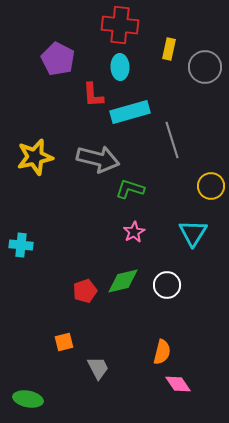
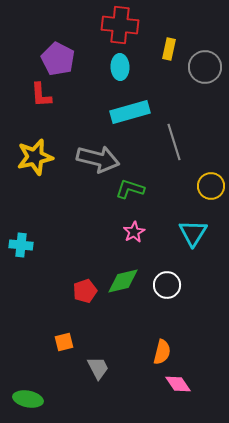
red L-shape: moved 52 px left
gray line: moved 2 px right, 2 px down
